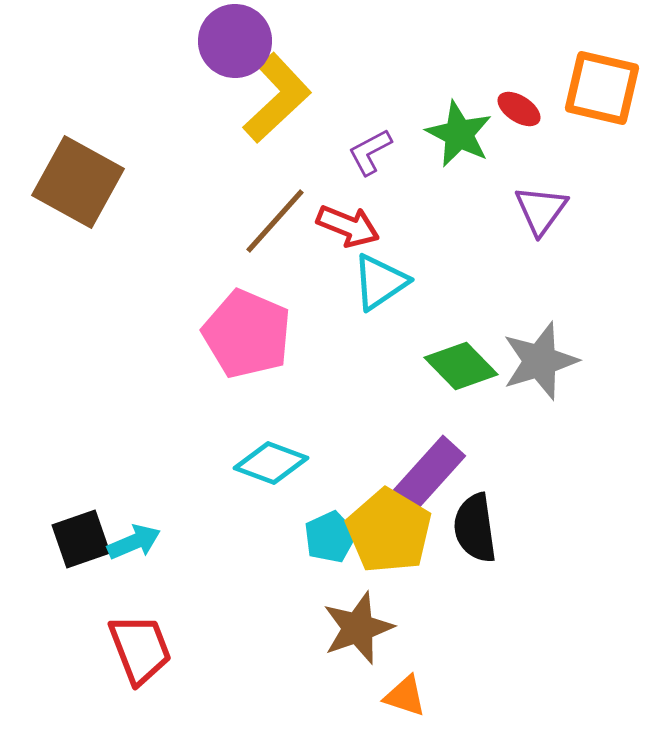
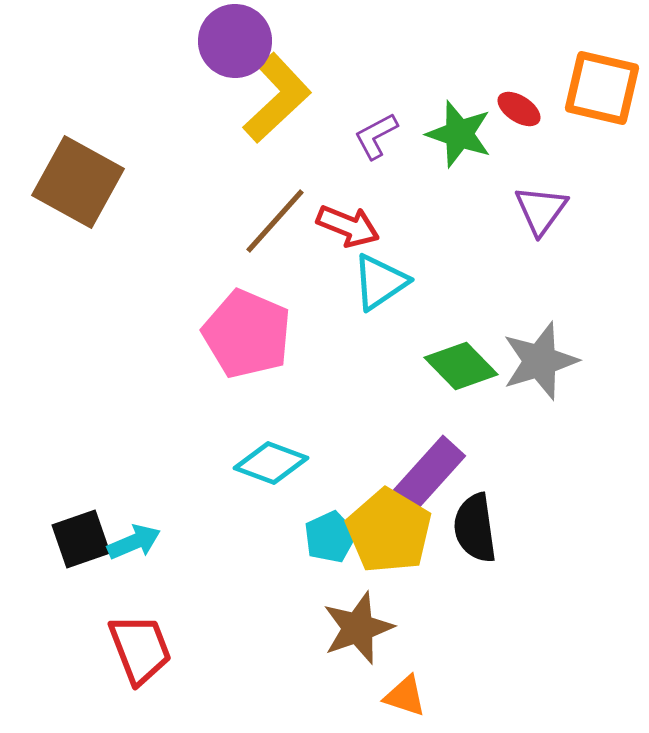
green star: rotated 8 degrees counterclockwise
purple L-shape: moved 6 px right, 16 px up
